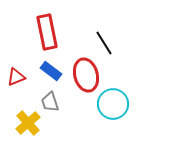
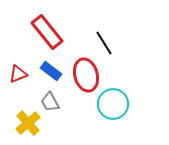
red rectangle: rotated 28 degrees counterclockwise
red triangle: moved 2 px right, 3 px up
gray trapezoid: rotated 10 degrees counterclockwise
